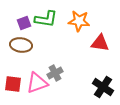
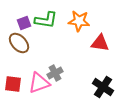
green L-shape: moved 1 px down
brown ellipse: moved 2 px left, 2 px up; rotated 40 degrees clockwise
pink triangle: moved 2 px right
